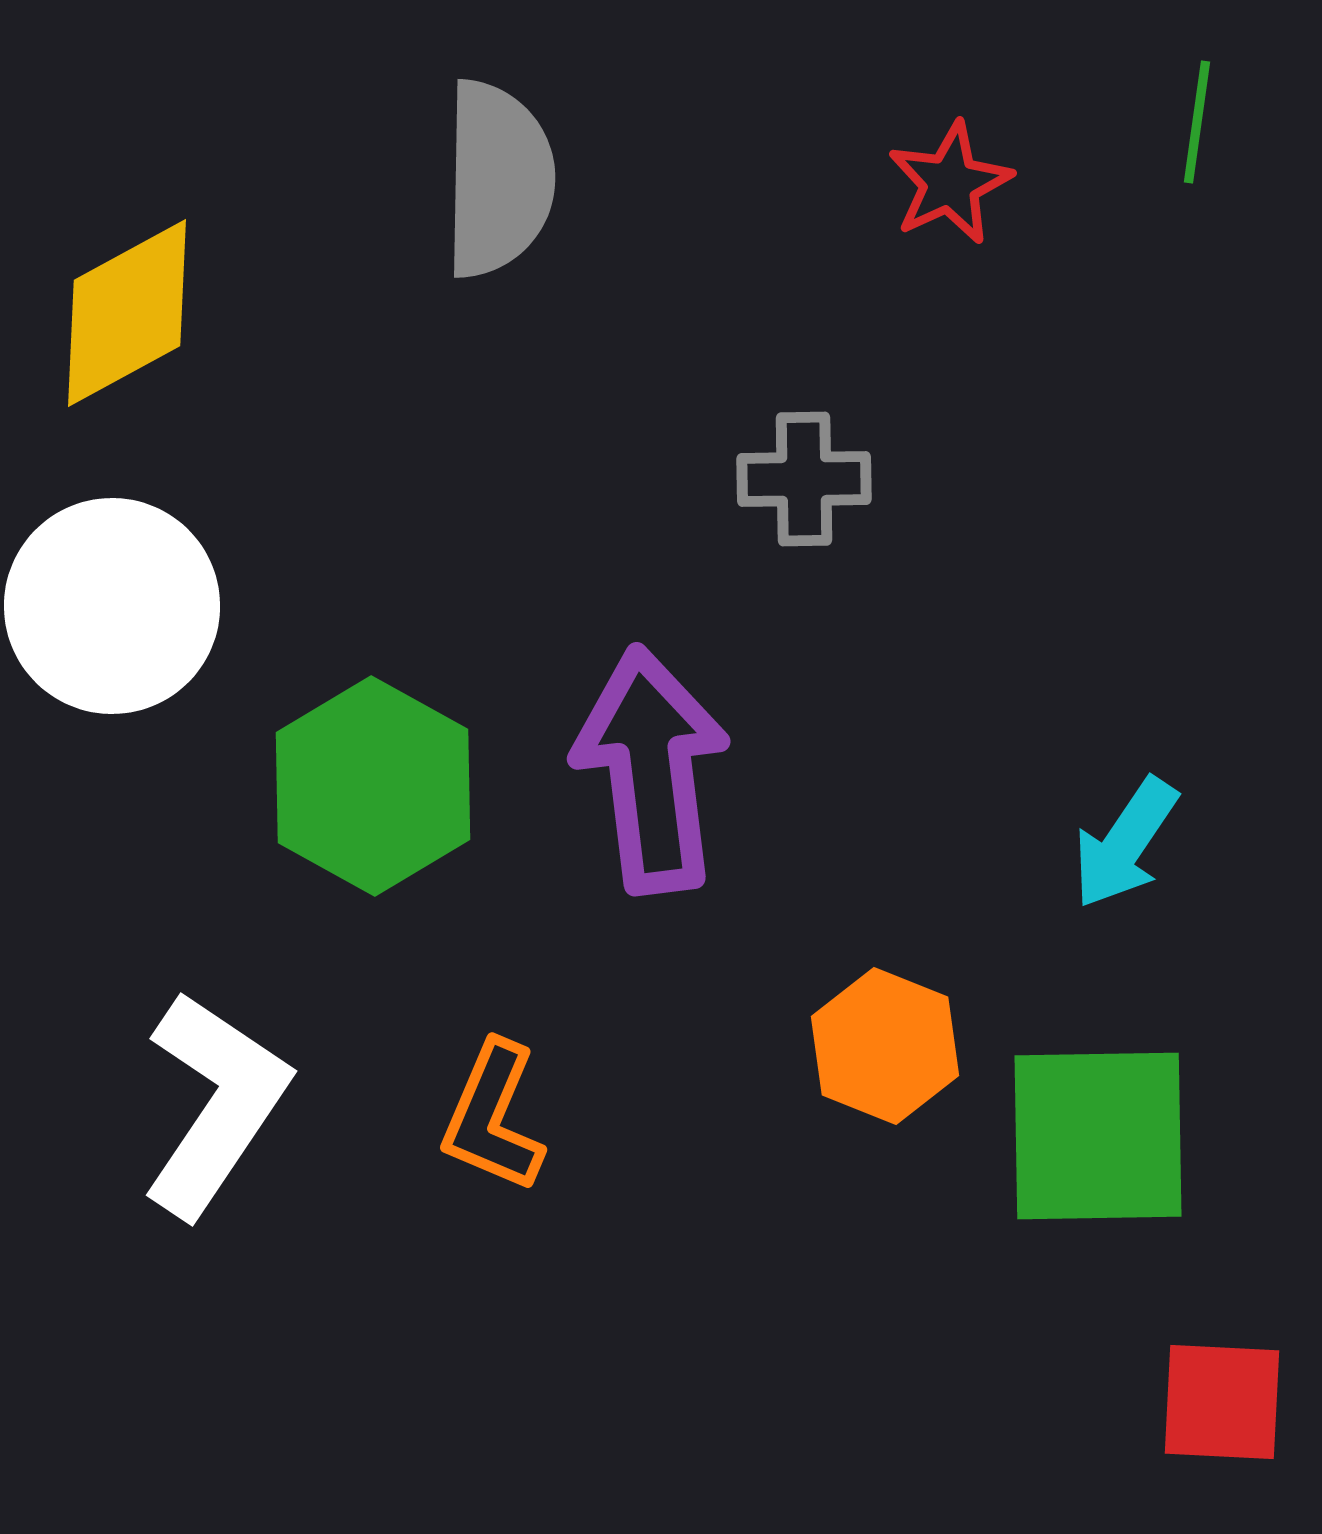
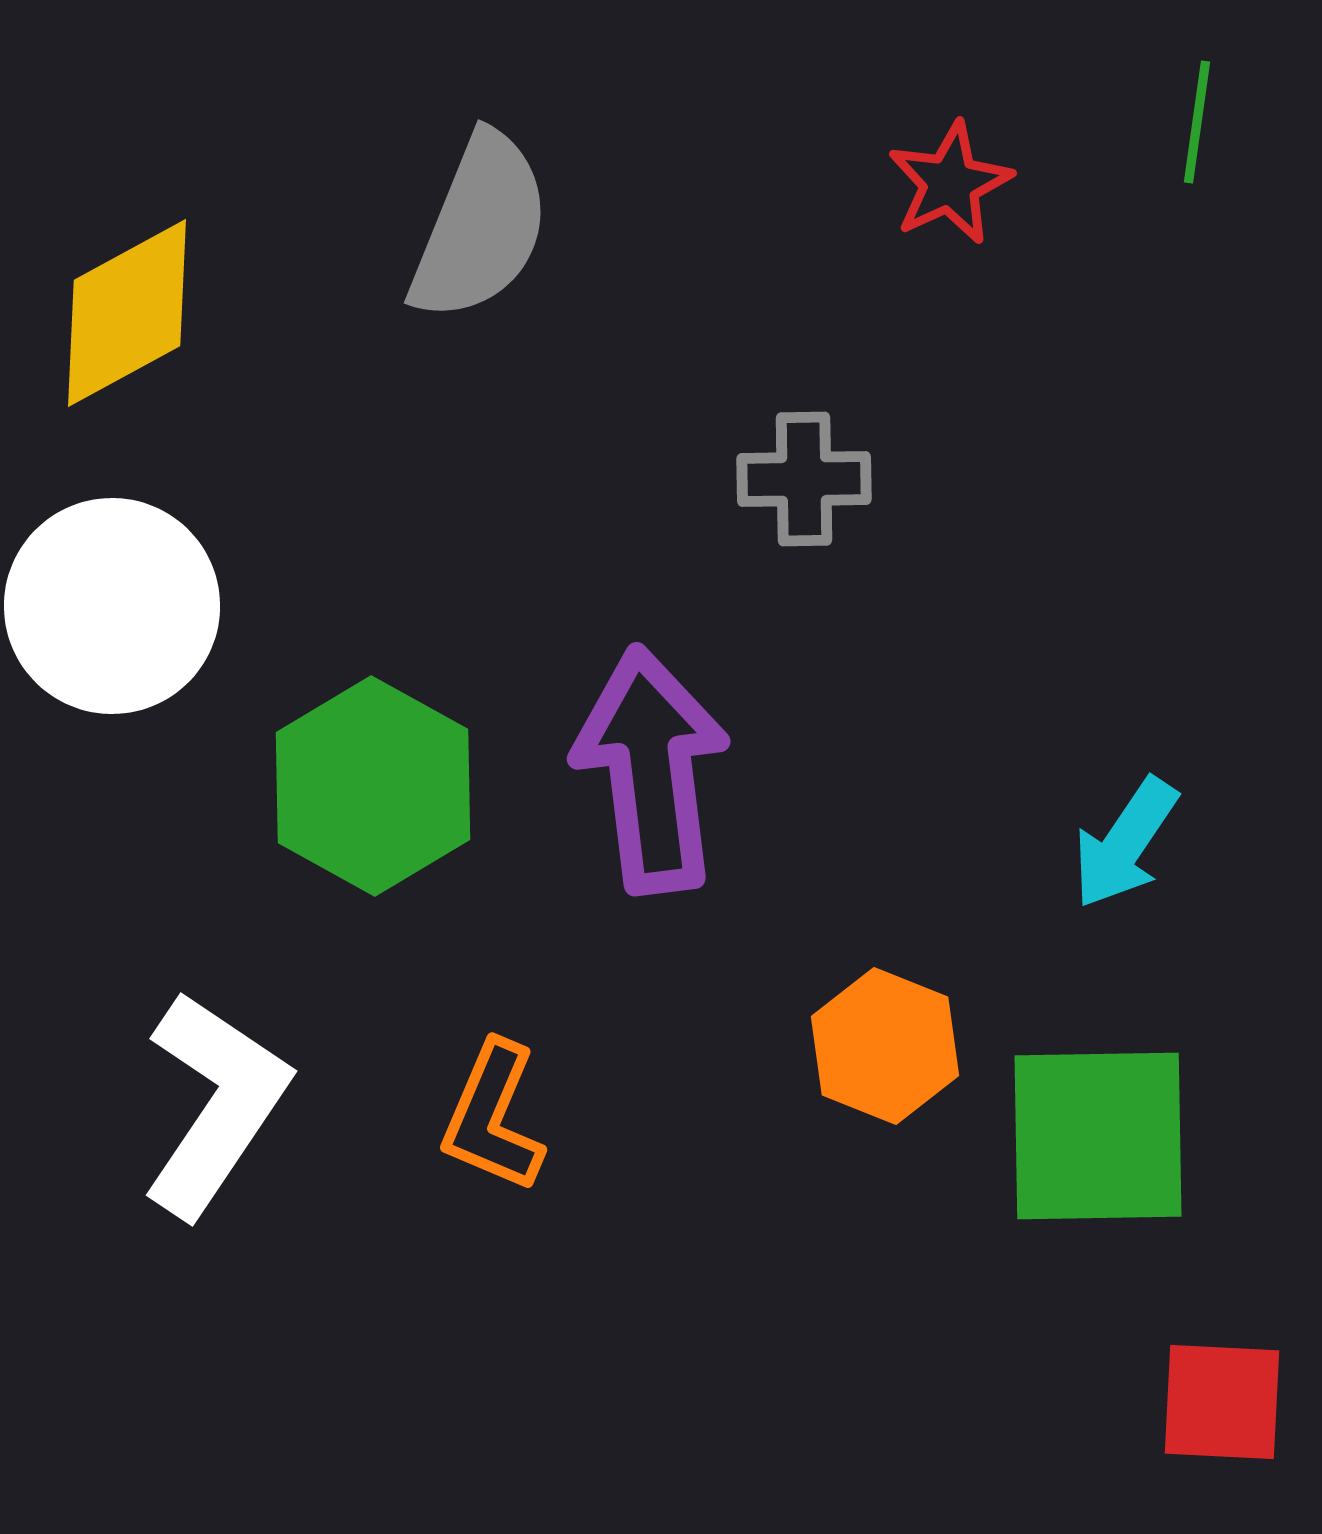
gray semicircle: moved 18 px left, 48 px down; rotated 21 degrees clockwise
